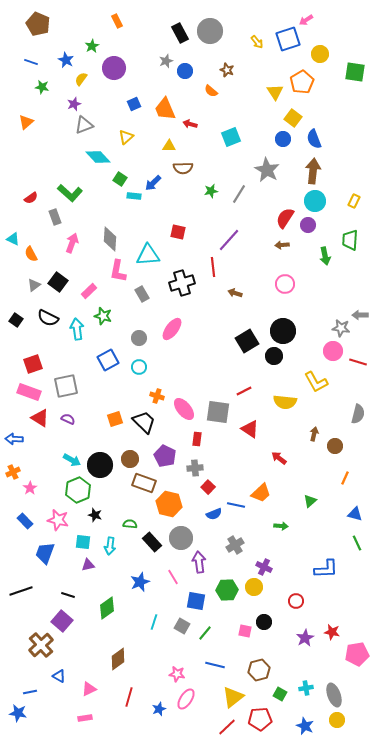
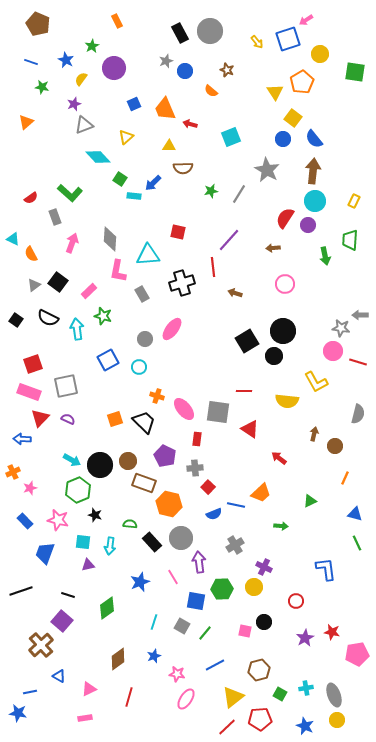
blue semicircle at (314, 139): rotated 18 degrees counterclockwise
brown arrow at (282, 245): moved 9 px left, 3 px down
gray circle at (139, 338): moved 6 px right, 1 px down
red line at (244, 391): rotated 28 degrees clockwise
yellow semicircle at (285, 402): moved 2 px right, 1 px up
red triangle at (40, 418): rotated 42 degrees clockwise
blue arrow at (14, 439): moved 8 px right
brown circle at (130, 459): moved 2 px left, 2 px down
pink star at (30, 488): rotated 16 degrees clockwise
green triangle at (310, 501): rotated 16 degrees clockwise
blue L-shape at (326, 569): rotated 95 degrees counterclockwise
green hexagon at (227, 590): moved 5 px left, 1 px up
blue line at (215, 665): rotated 42 degrees counterclockwise
blue star at (159, 709): moved 5 px left, 53 px up
